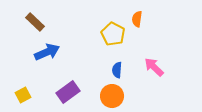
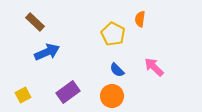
orange semicircle: moved 3 px right
blue semicircle: rotated 49 degrees counterclockwise
